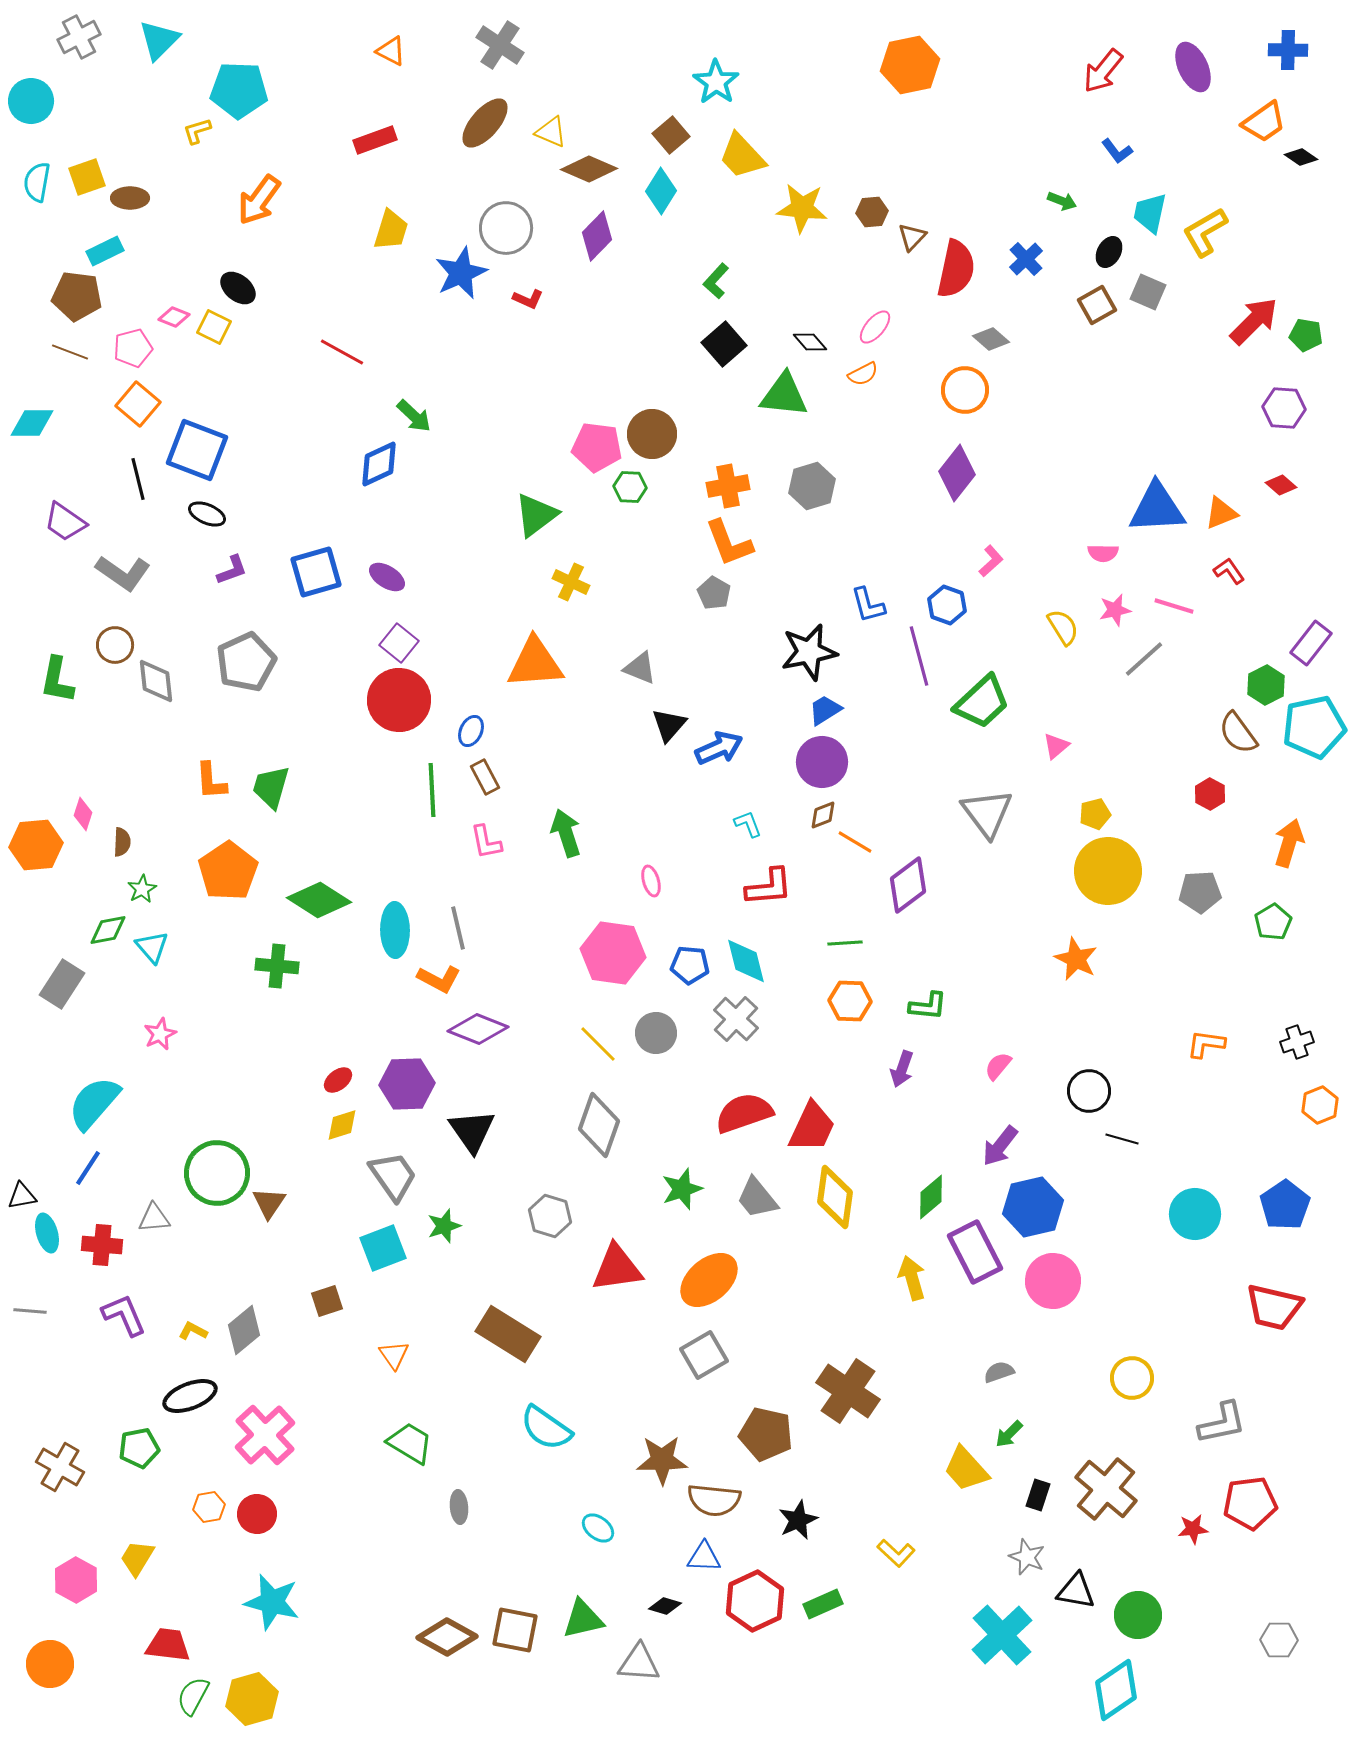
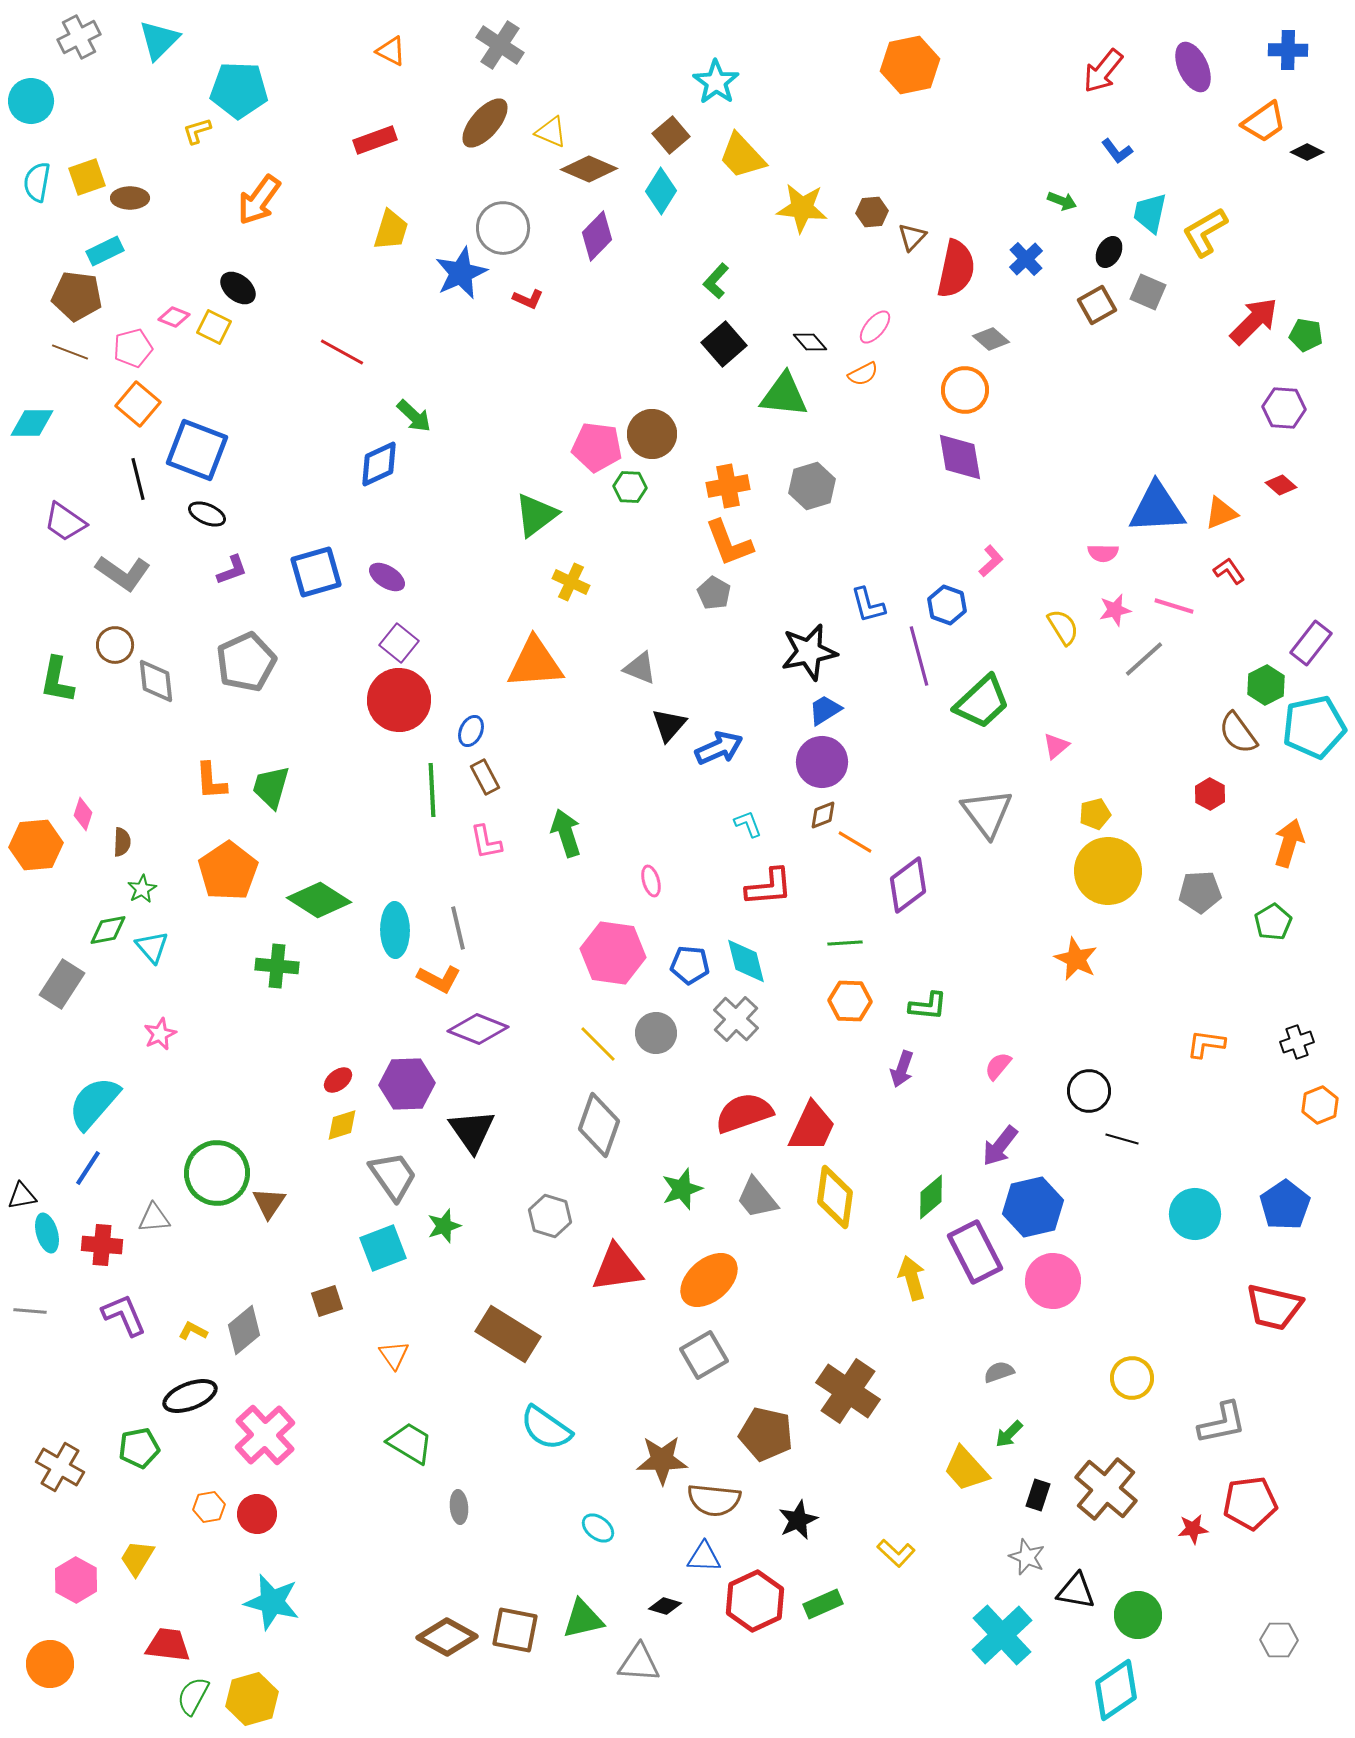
black diamond at (1301, 157): moved 6 px right, 5 px up; rotated 8 degrees counterclockwise
gray circle at (506, 228): moved 3 px left
purple diamond at (957, 473): moved 3 px right, 16 px up; rotated 48 degrees counterclockwise
